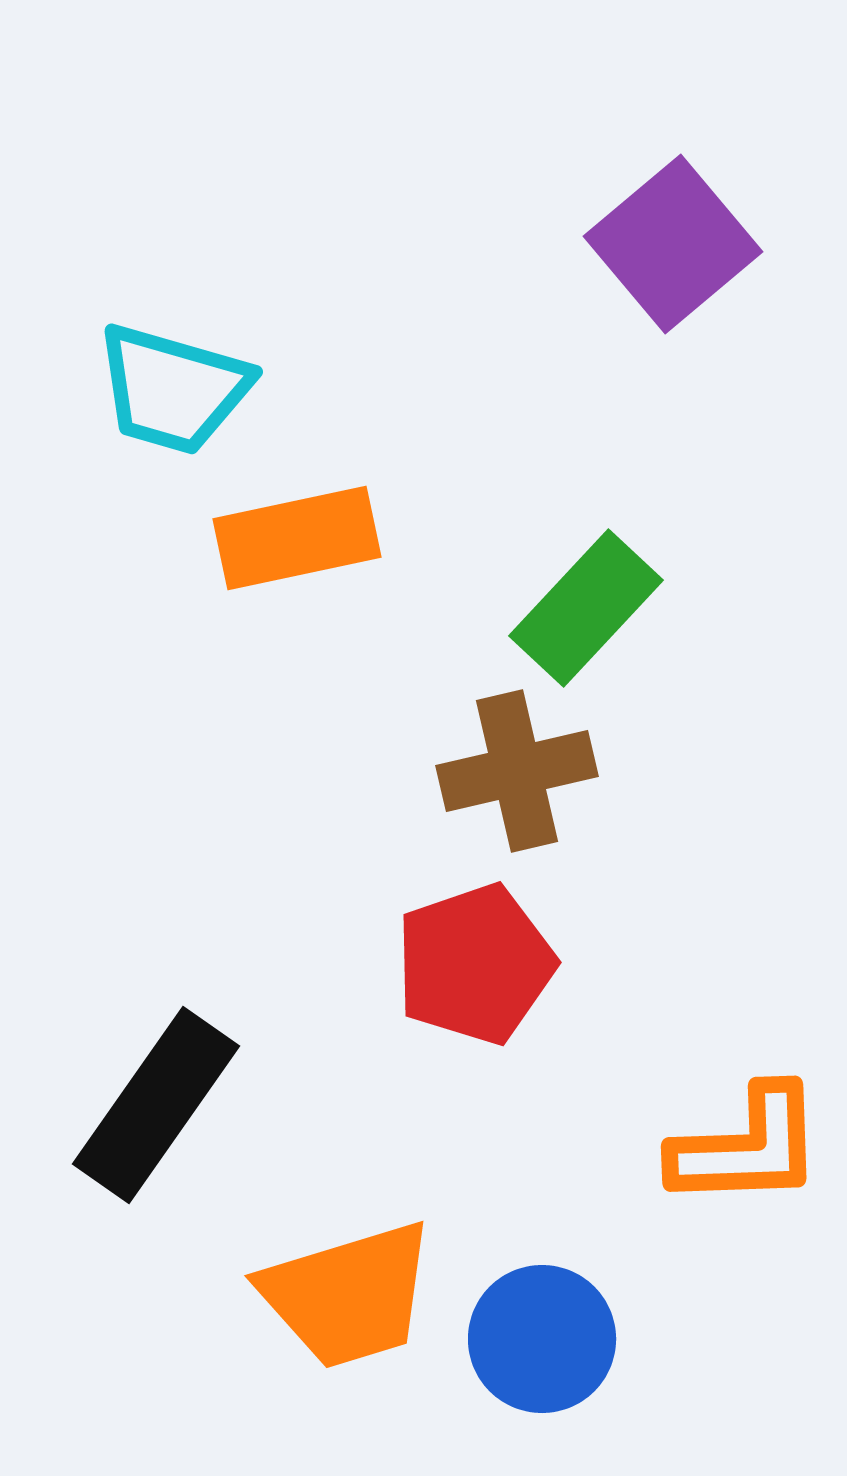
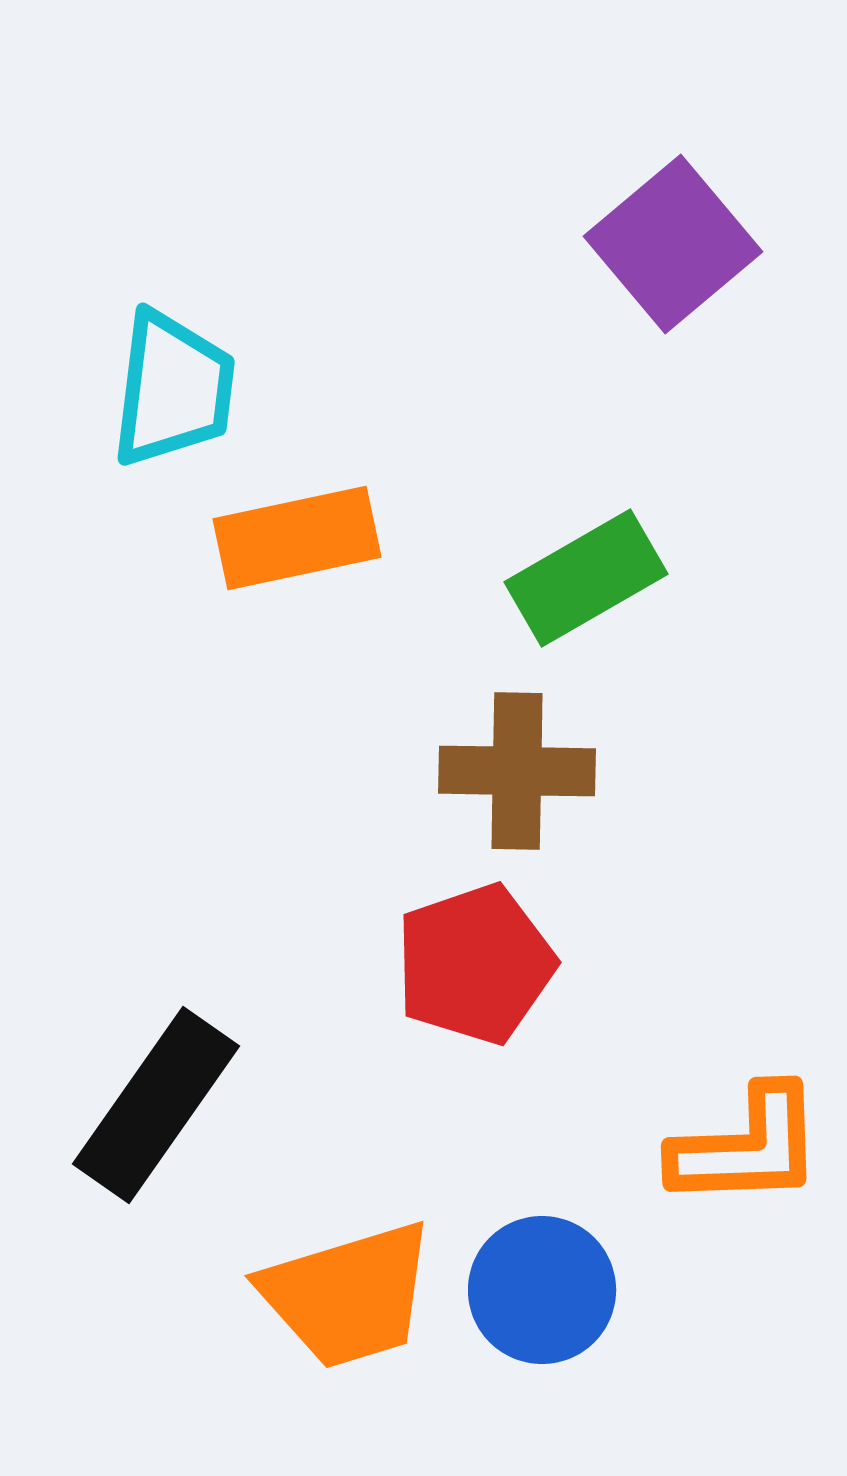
cyan trapezoid: rotated 99 degrees counterclockwise
green rectangle: moved 30 px up; rotated 17 degrees clockwise
brown cross: rotated 14 degrees clockwise
blue circle: moved 49 px up
